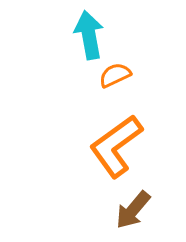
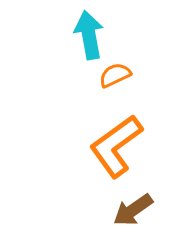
brown arrow: rotated 15 degrees clockwise
